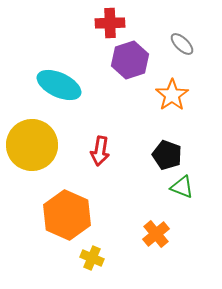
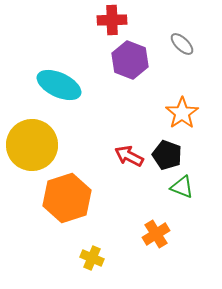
red cross: moved 2 px right, 3 px up
purple hexagon: rotated 21 degrees counterclockwise
orange star: moved 10 px right, 18 px down
red arrow: moved 29 px right, 5 px down; rotated 108 degrees clockwise
orange hexagon: moved 17 px up; rotated 18 degrees clockwise
orange cross: rotated 8 degrees clockwise
